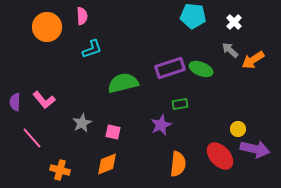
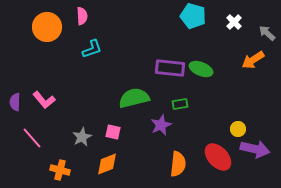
cyan pentagon: rotated 10 degrees clockwise
gray arrow: moved 37 px right, 17 px up
purple rectangle: rotated 24 degrees clockwise
green semicircle: moved 11 px right, 15 px down
gray star: moved 14 px down
red ellipse: moved 2 px left, 1 px down
